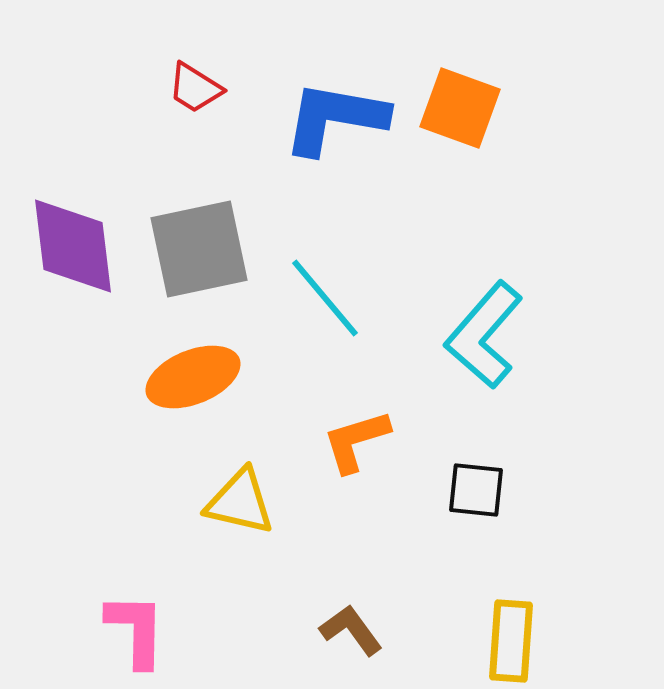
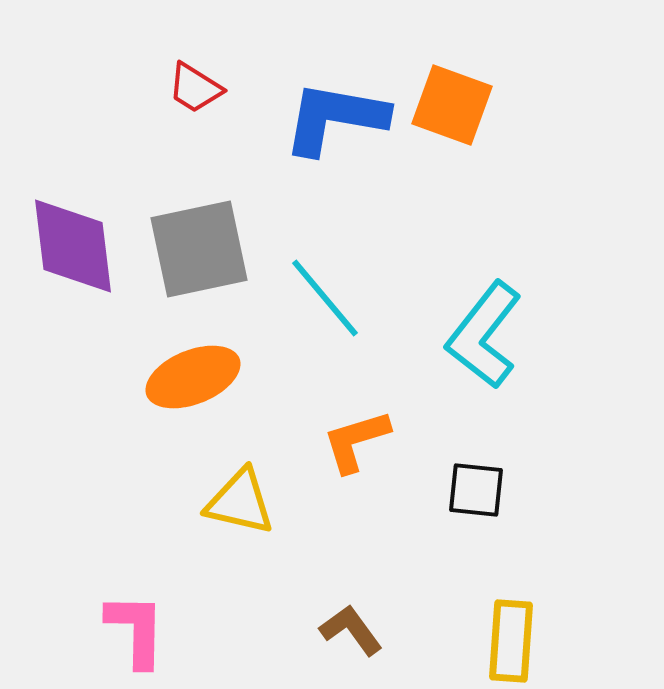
orange square: moved 8 px left, 3 px up
cyan L-shape: rotated 3 degrees counterclockwise
